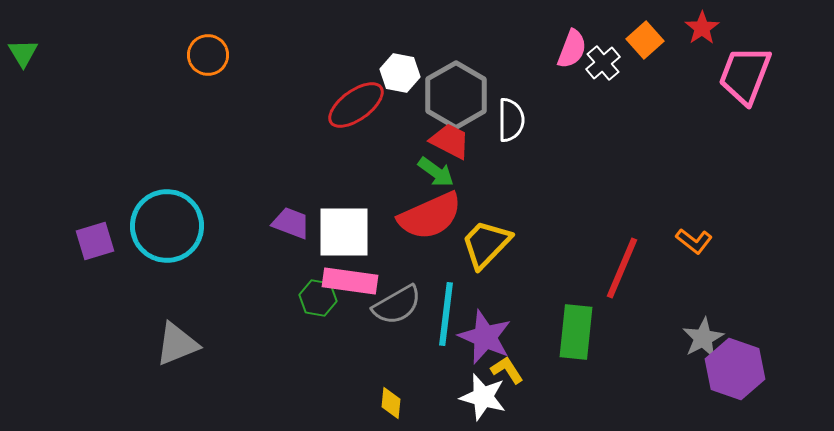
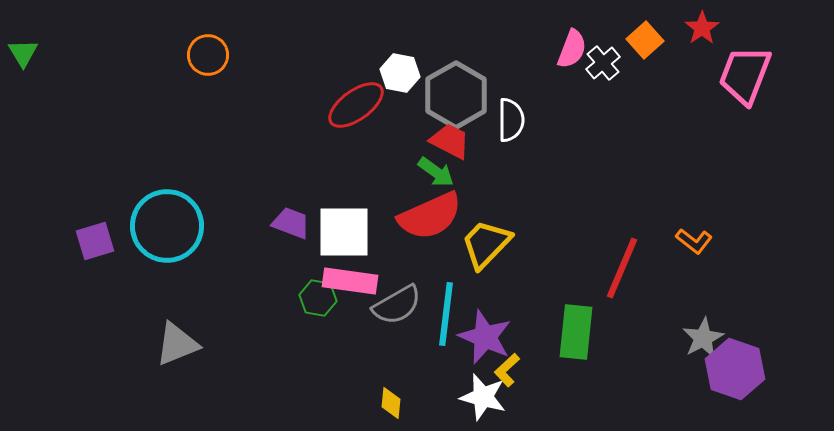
yellow L-shape: rotated 100 degrees counterclockwise
